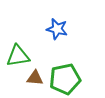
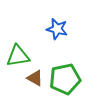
brown triangle: rotated 24 degrees clockwise
